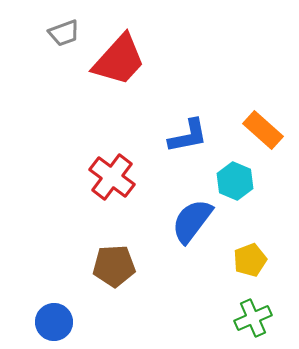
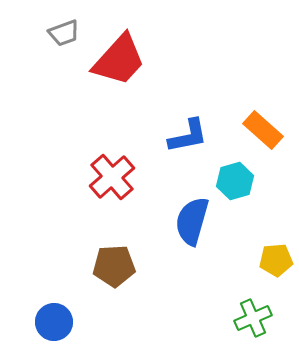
red cross: rotated 12 degrees clockwise
cyan hexagon: rotated 21 degrees clockwise
blue semicircle: rotated 21 degrees counterclockwise
yellow pentagon: moved 26 px right; rotated 16 degrees clockwise
